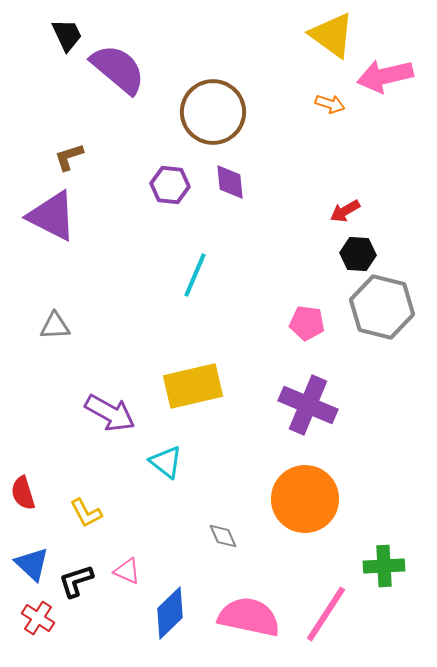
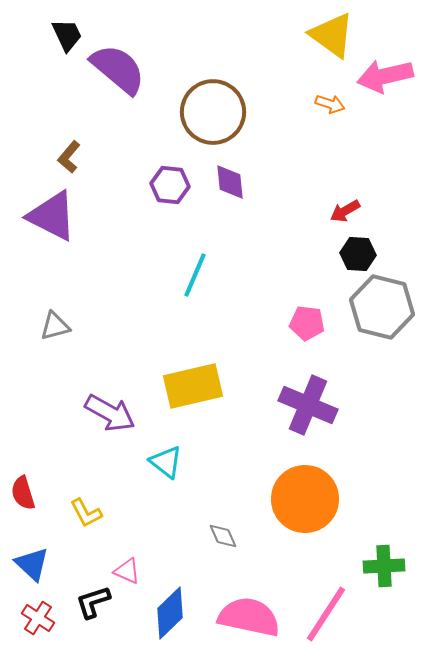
brown L-shape: rotated 32 degrees counterclockwise
gray triangle: rotated 12 degrees counterclockwise
black L-shape: moved 17 px right, 21 px down
